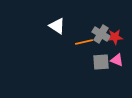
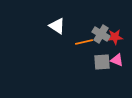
gray square: moved 1 px right
